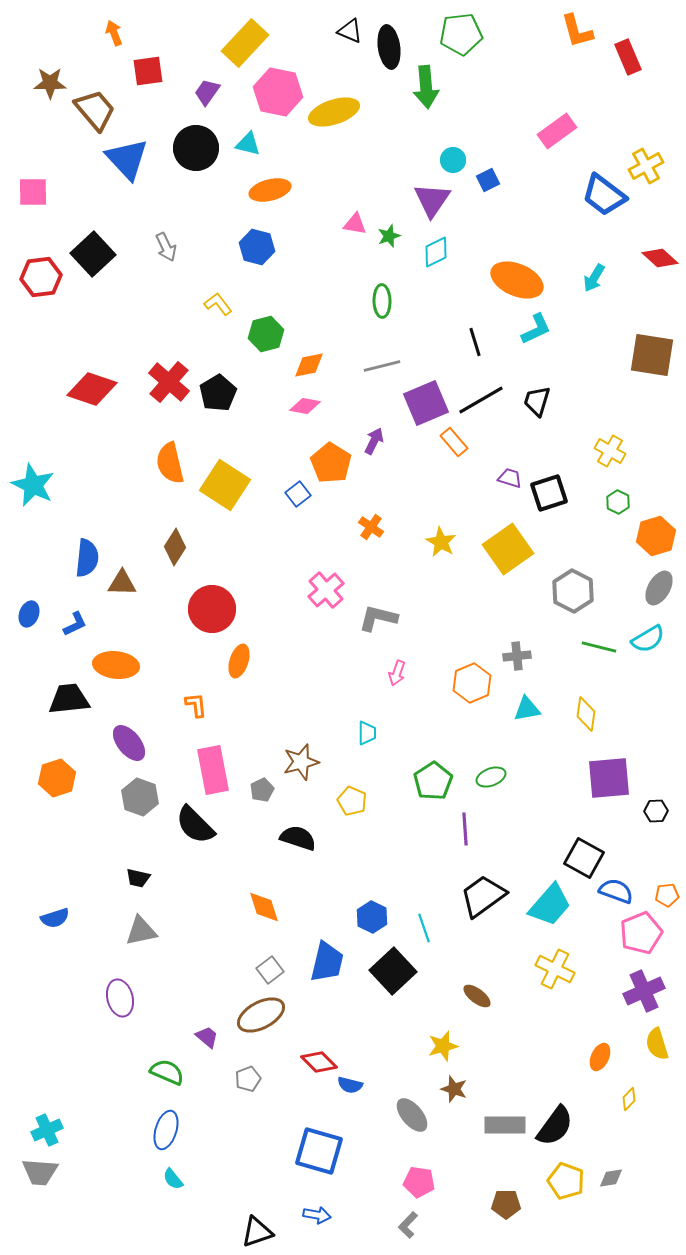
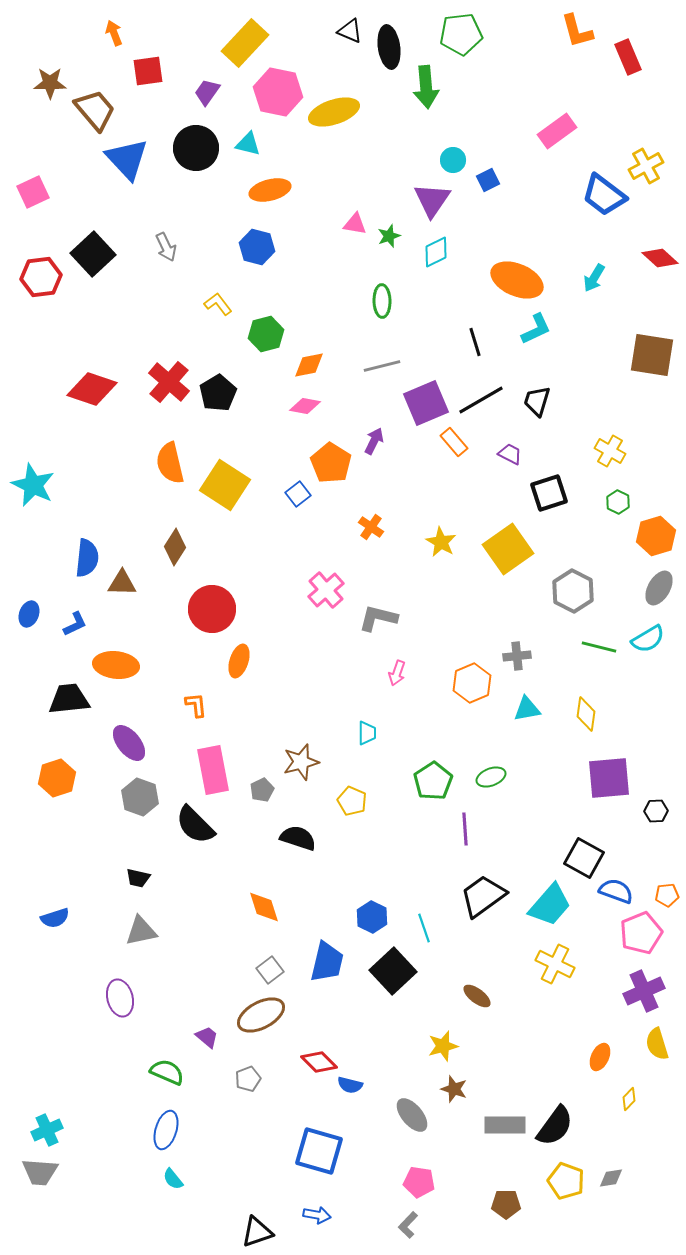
pink square at (33, 192): rotated 24 degrees counterclockwise
purple trapezoid at (510, 478): moved 24 px up; rotated 10 degrees clockwise
yellow cross at (555, 969): moved 5 px up
